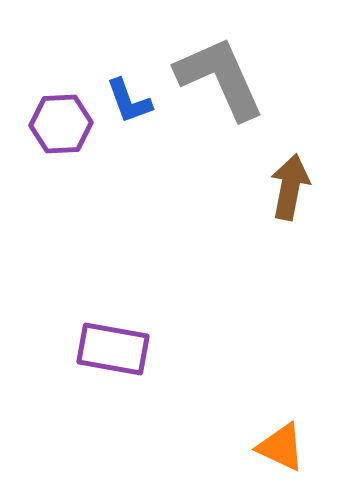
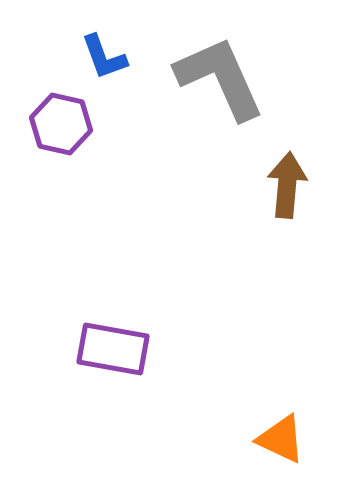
blue L-shape: moved 25 px left, 44 px up
purple hexagon: rotated 16 degrees clockwise
brown arrow: moved 3 px left, 2 px up; rotated 6 degrees counterclockwise
orange triangle: moved 8 px up
